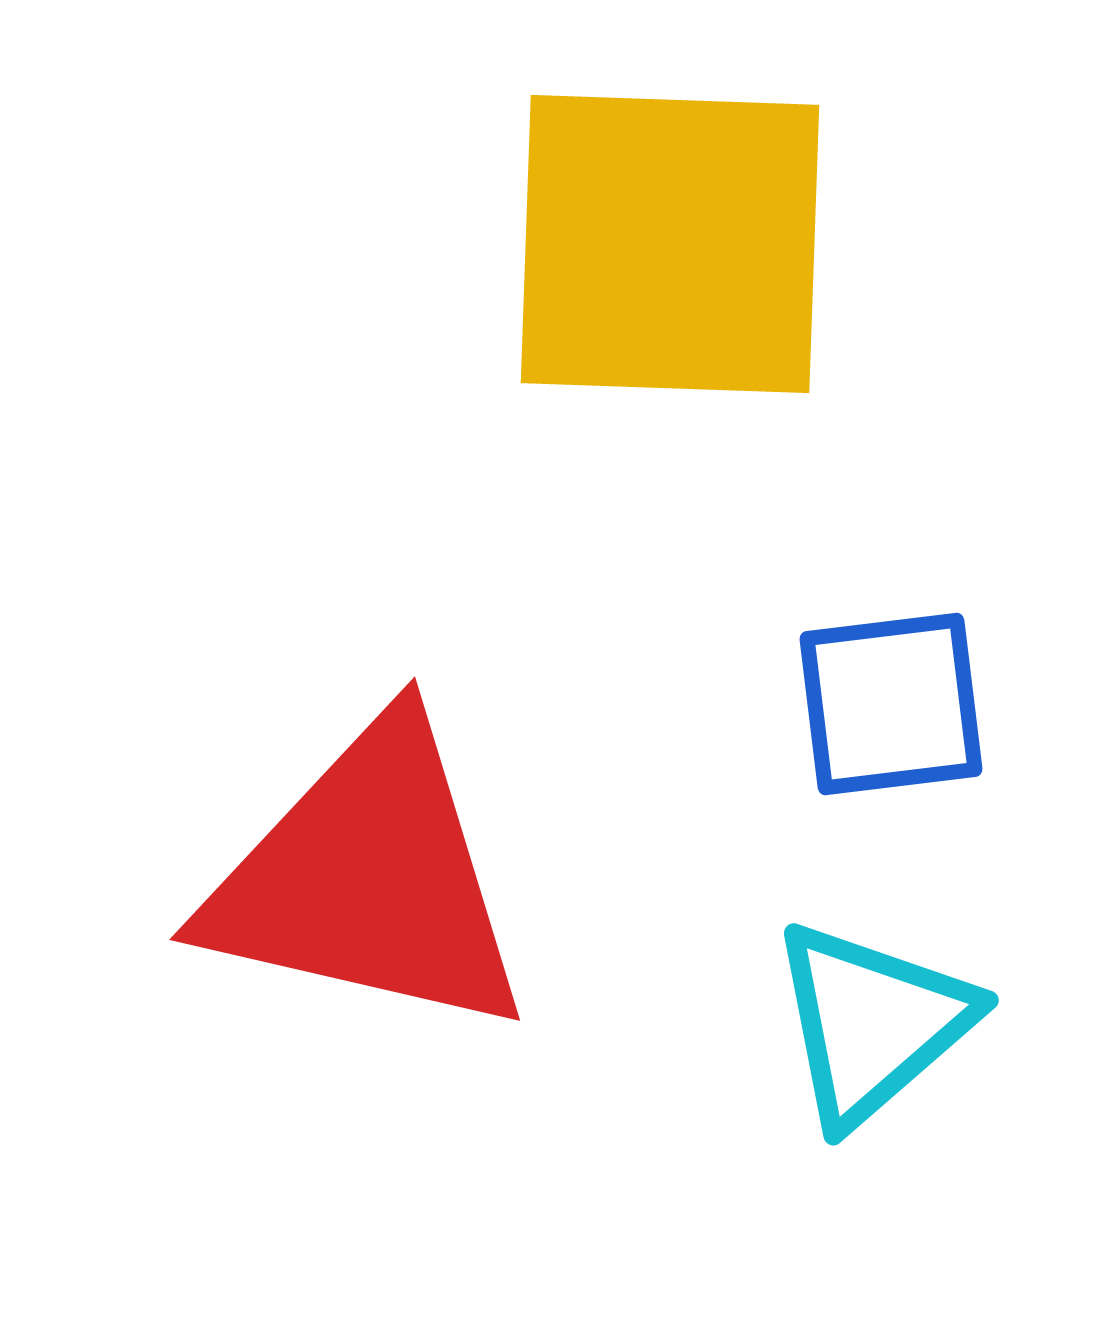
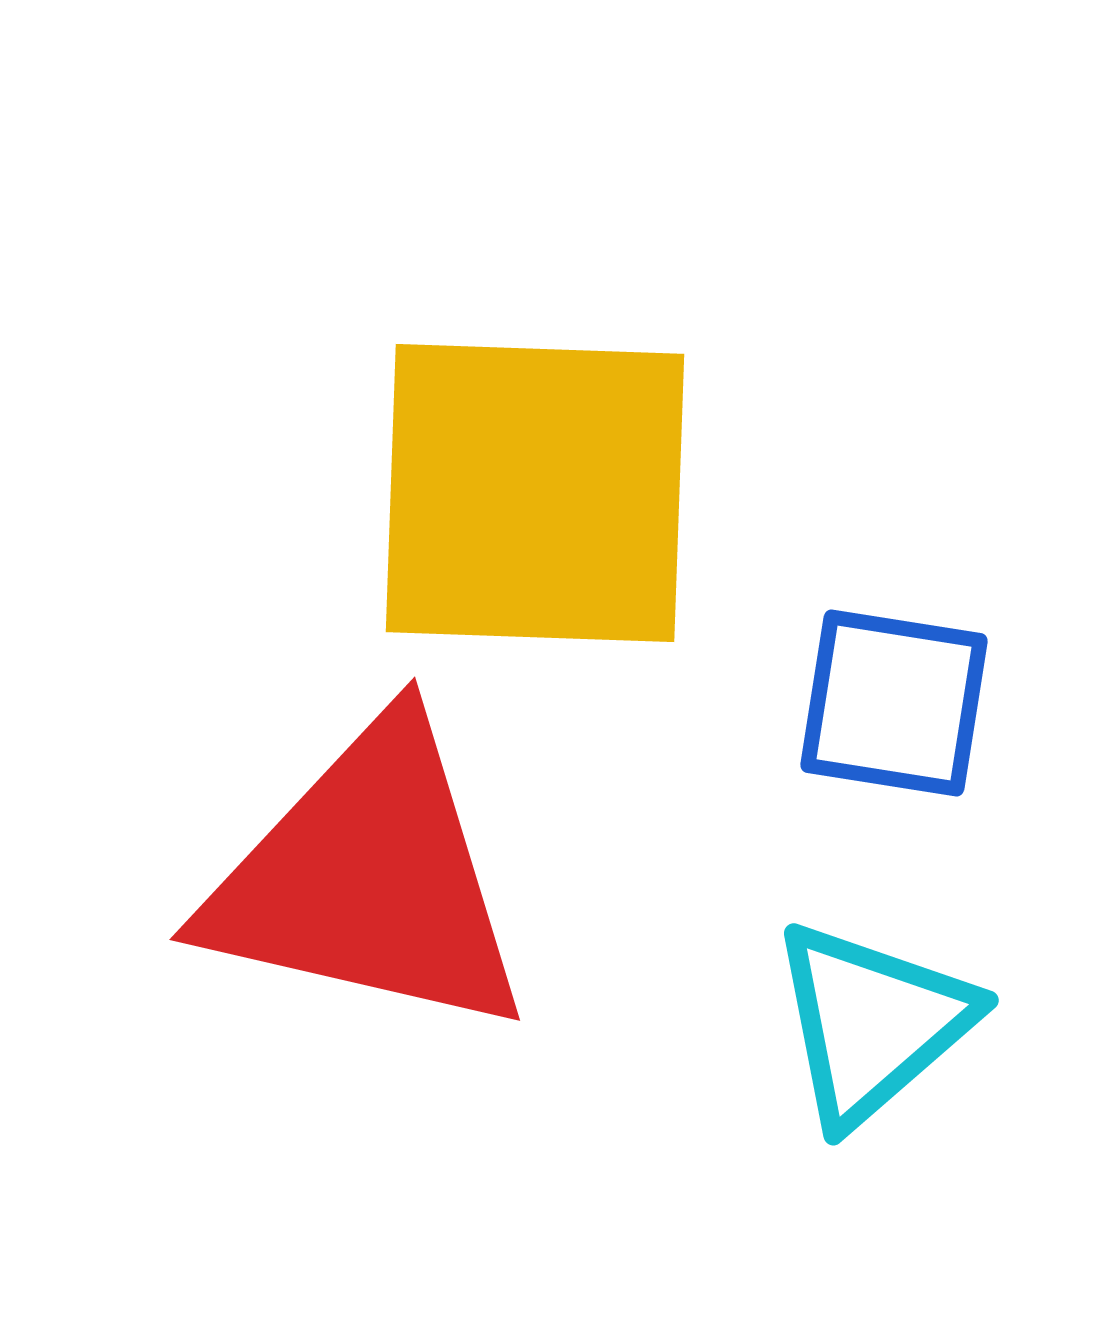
yellow square: moved 135 px left, 249 px down
blue square: moved 3 px right, 1 px up; rotated 16 degrees clockwise
